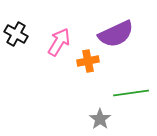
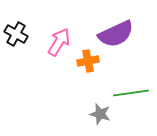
gray star: moved 5 px up; rotated 20 degrees counterclockwise
